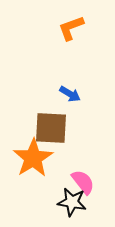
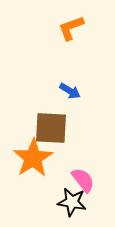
blue arrow: moved 3 px up
pink semicircle: moved 2 px up
